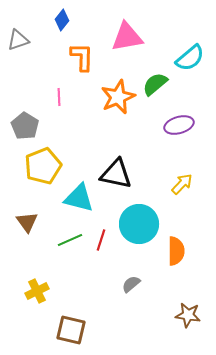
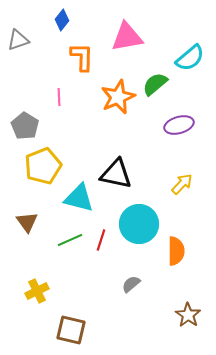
brown star: rotated 25 degrees clockwise
